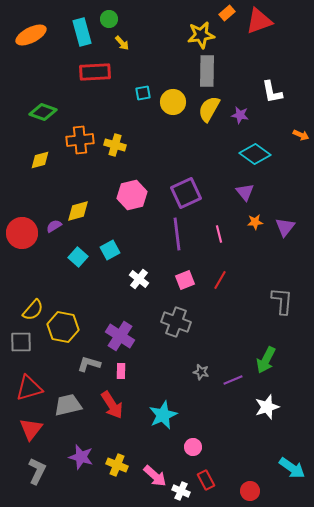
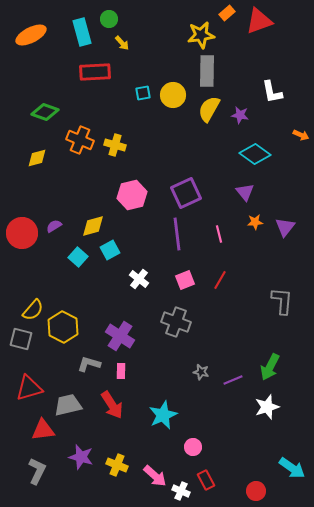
yellow circle at (173, 102): moved 7 px up
green diamond at (43, 112): moved 2 px right
orange cross at (80, 140): rotated 28 degrees clockwise
yellow diamond at (40, 160): moved 3 px left, 2 px up
yellow diamond at (78, 211): moved 15 px right, 15 px down
yellow hexagon at (63, 327): rotated 16 degrees clockwise
gray square at (21, 342): moved 3 px up; rotated 15 degrees clockwise
green arrow at (266, 360): moved 4 px right, 7 px down
red triangle at (31, 429): moved 12 px right, 1 px down; rotated 45 degrees clockwise
red circle at (250, 491): moved 6 px right
